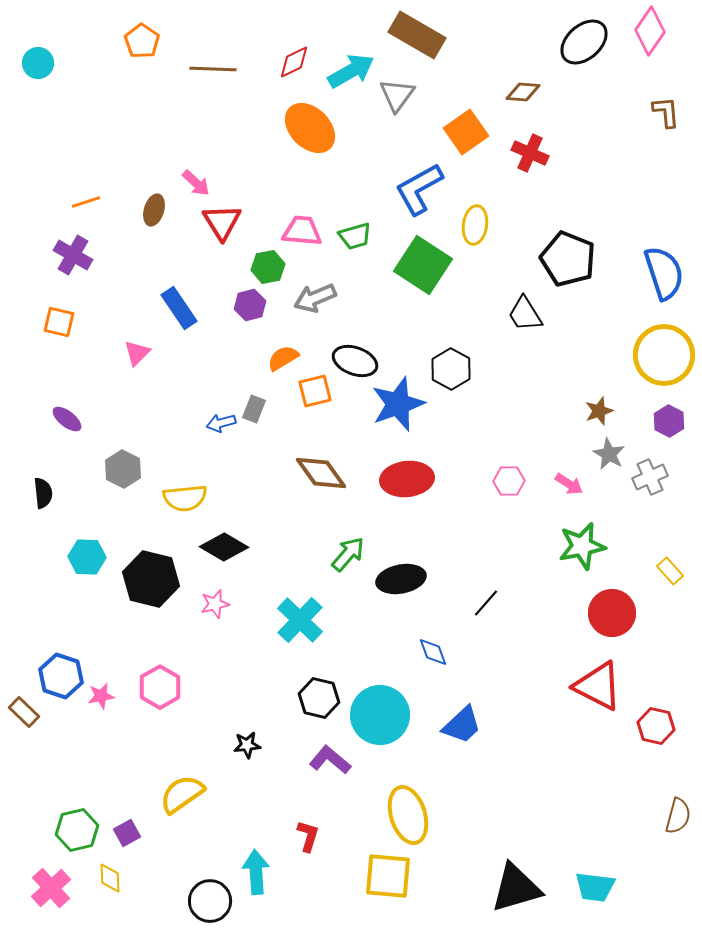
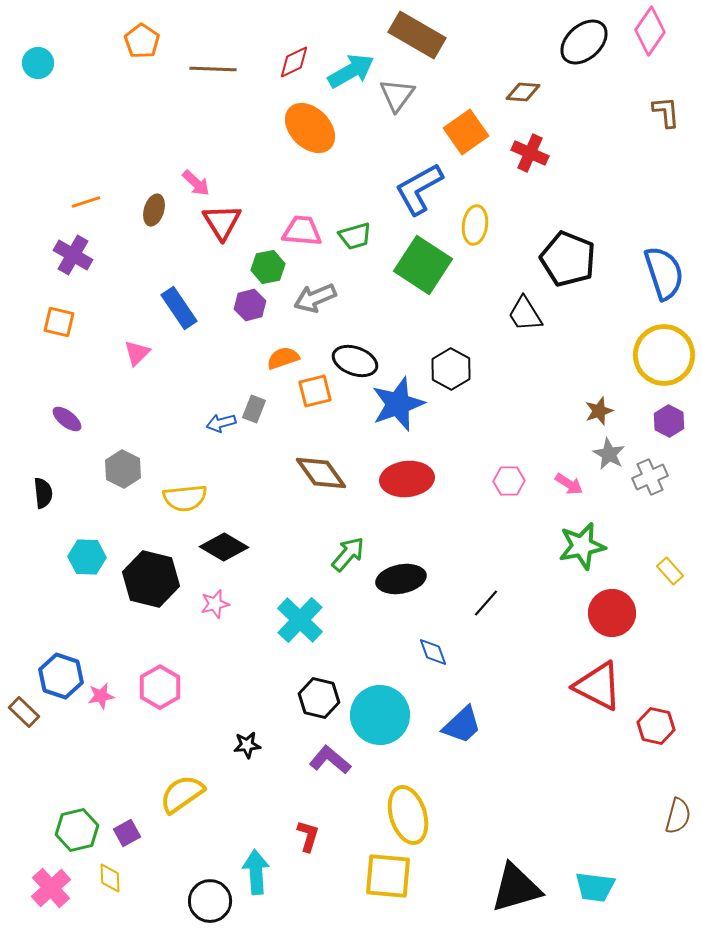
orange semicircle at (283, 358): rotated 12 degrees clockwise
